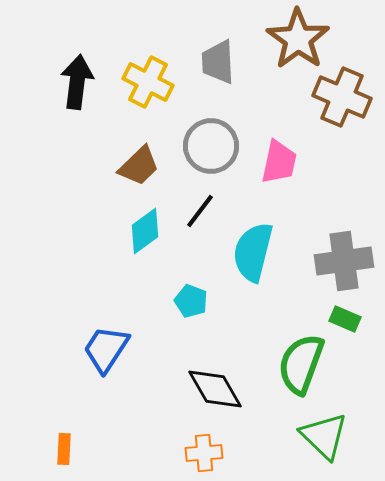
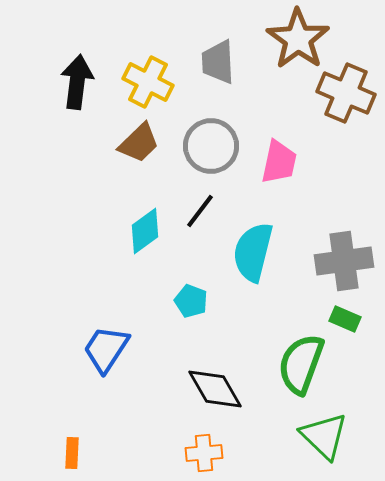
brown cross: moved 4 px right, 4 px up
brown trapezoid: moved 23 px up
orange rectangle: moved 8 px right, 4 px down
